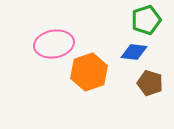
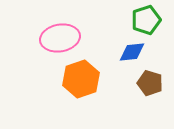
pink ellipse: moved 6 px right, 6 px up
blue diamond: moved 2 px left; rotated 12 degrees counterclockwise
orange hexagon: moved 8 px left, 7 px down
